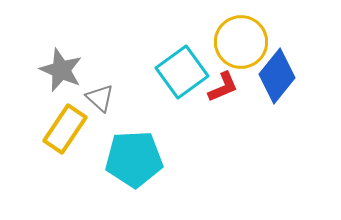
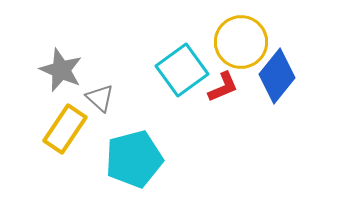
cyan square: moved 2 px up
cyan pentagon: rotated 12 degrees counterclockwise
